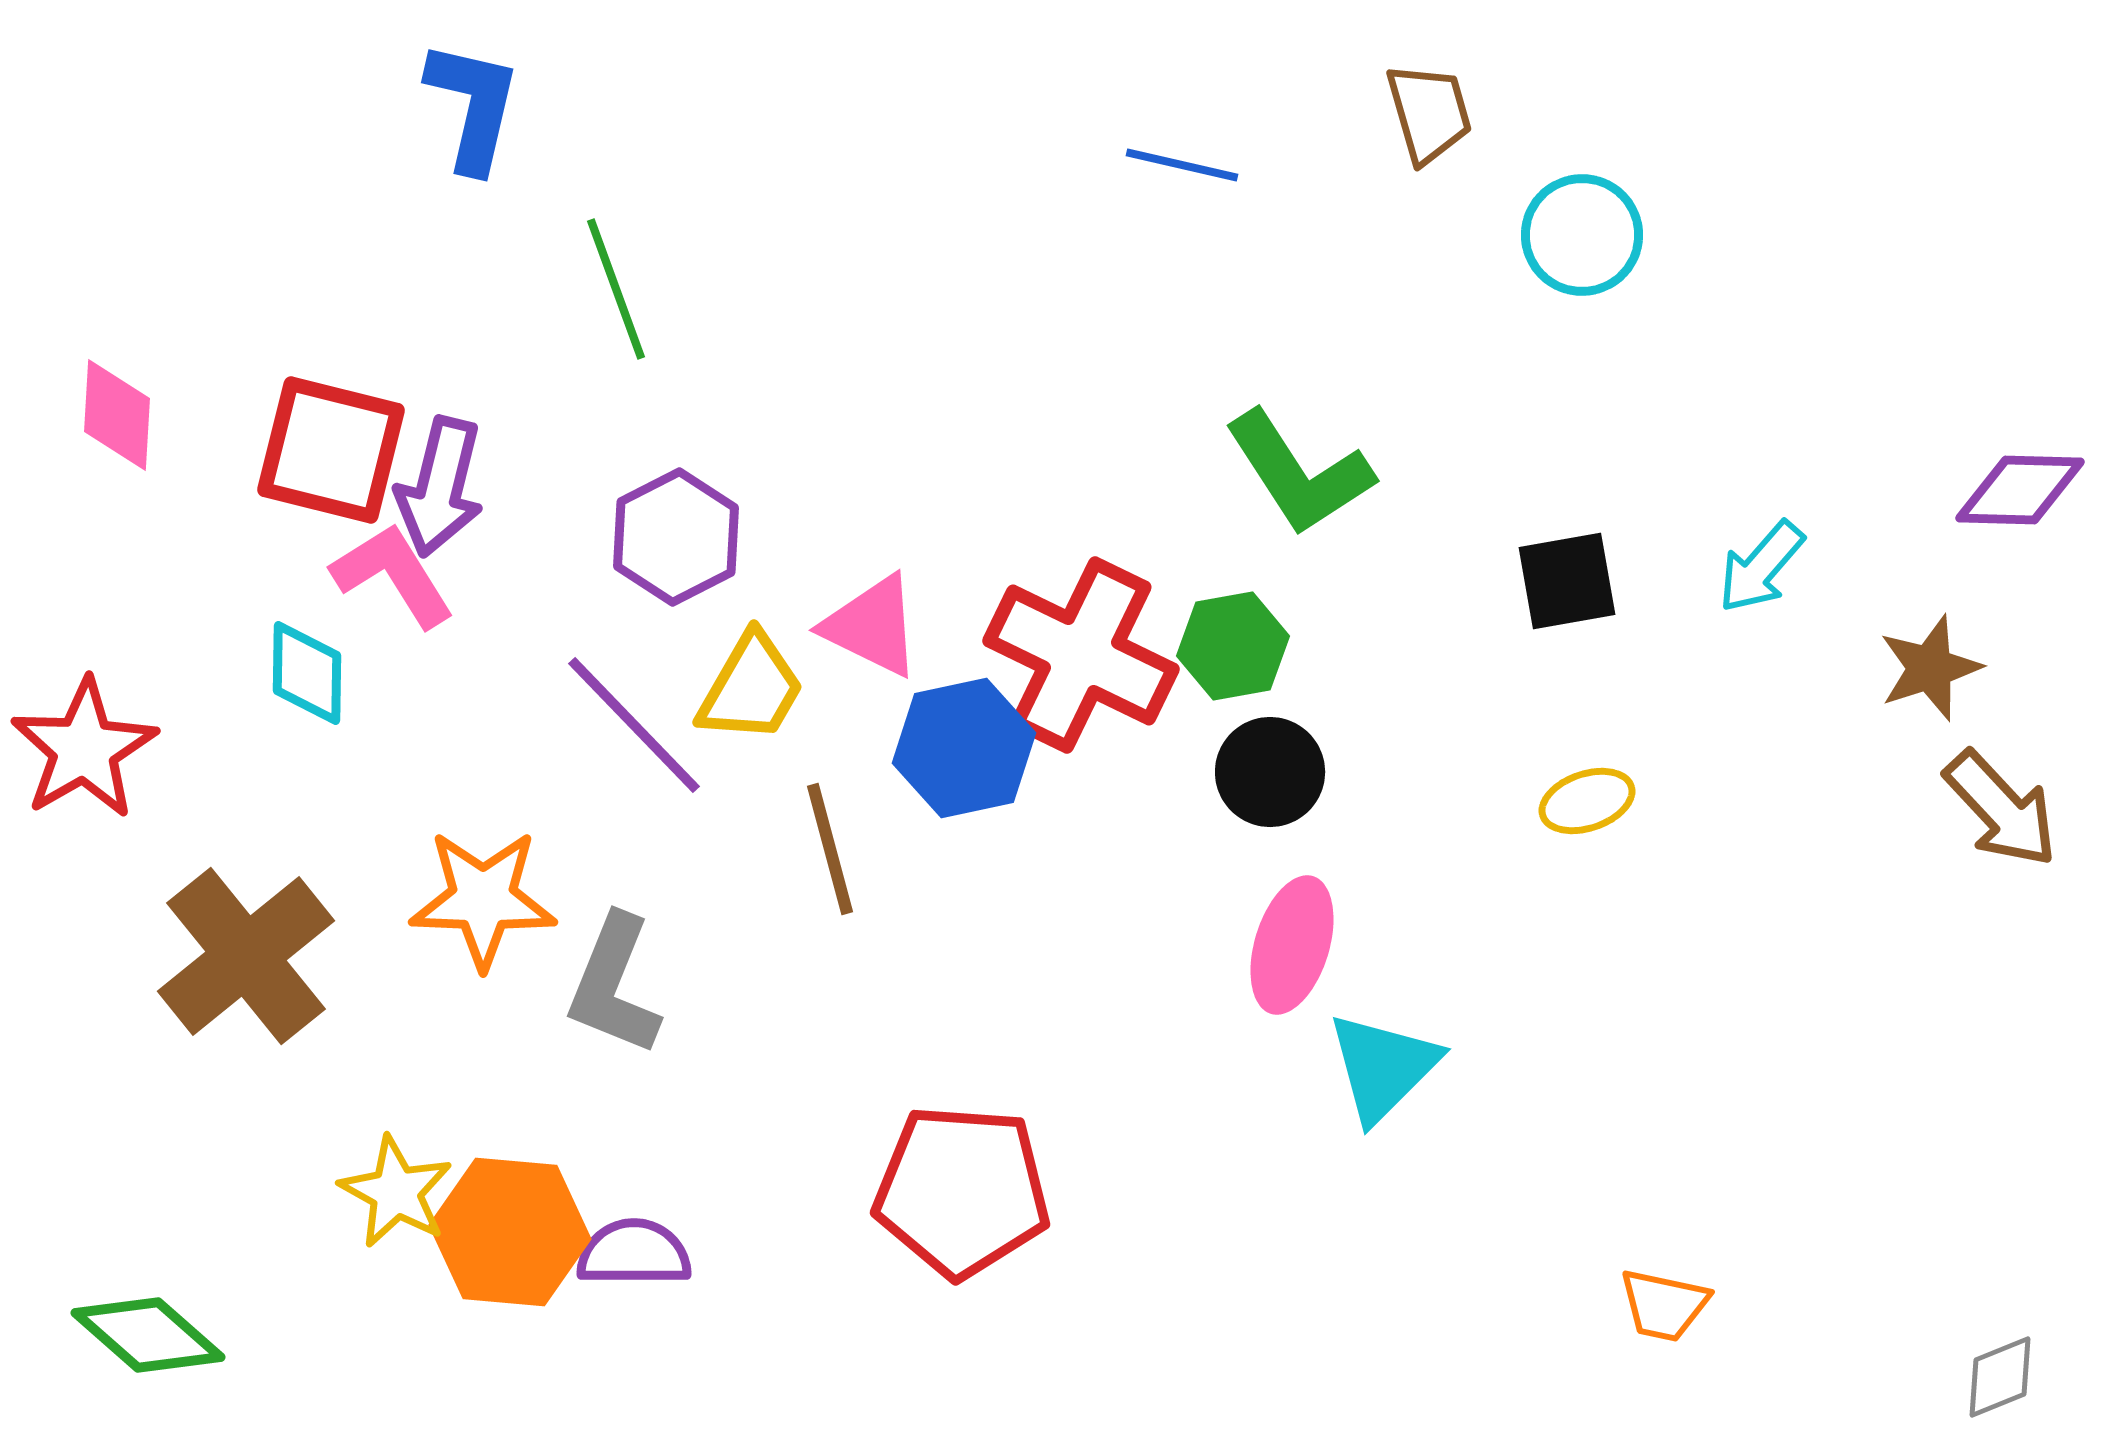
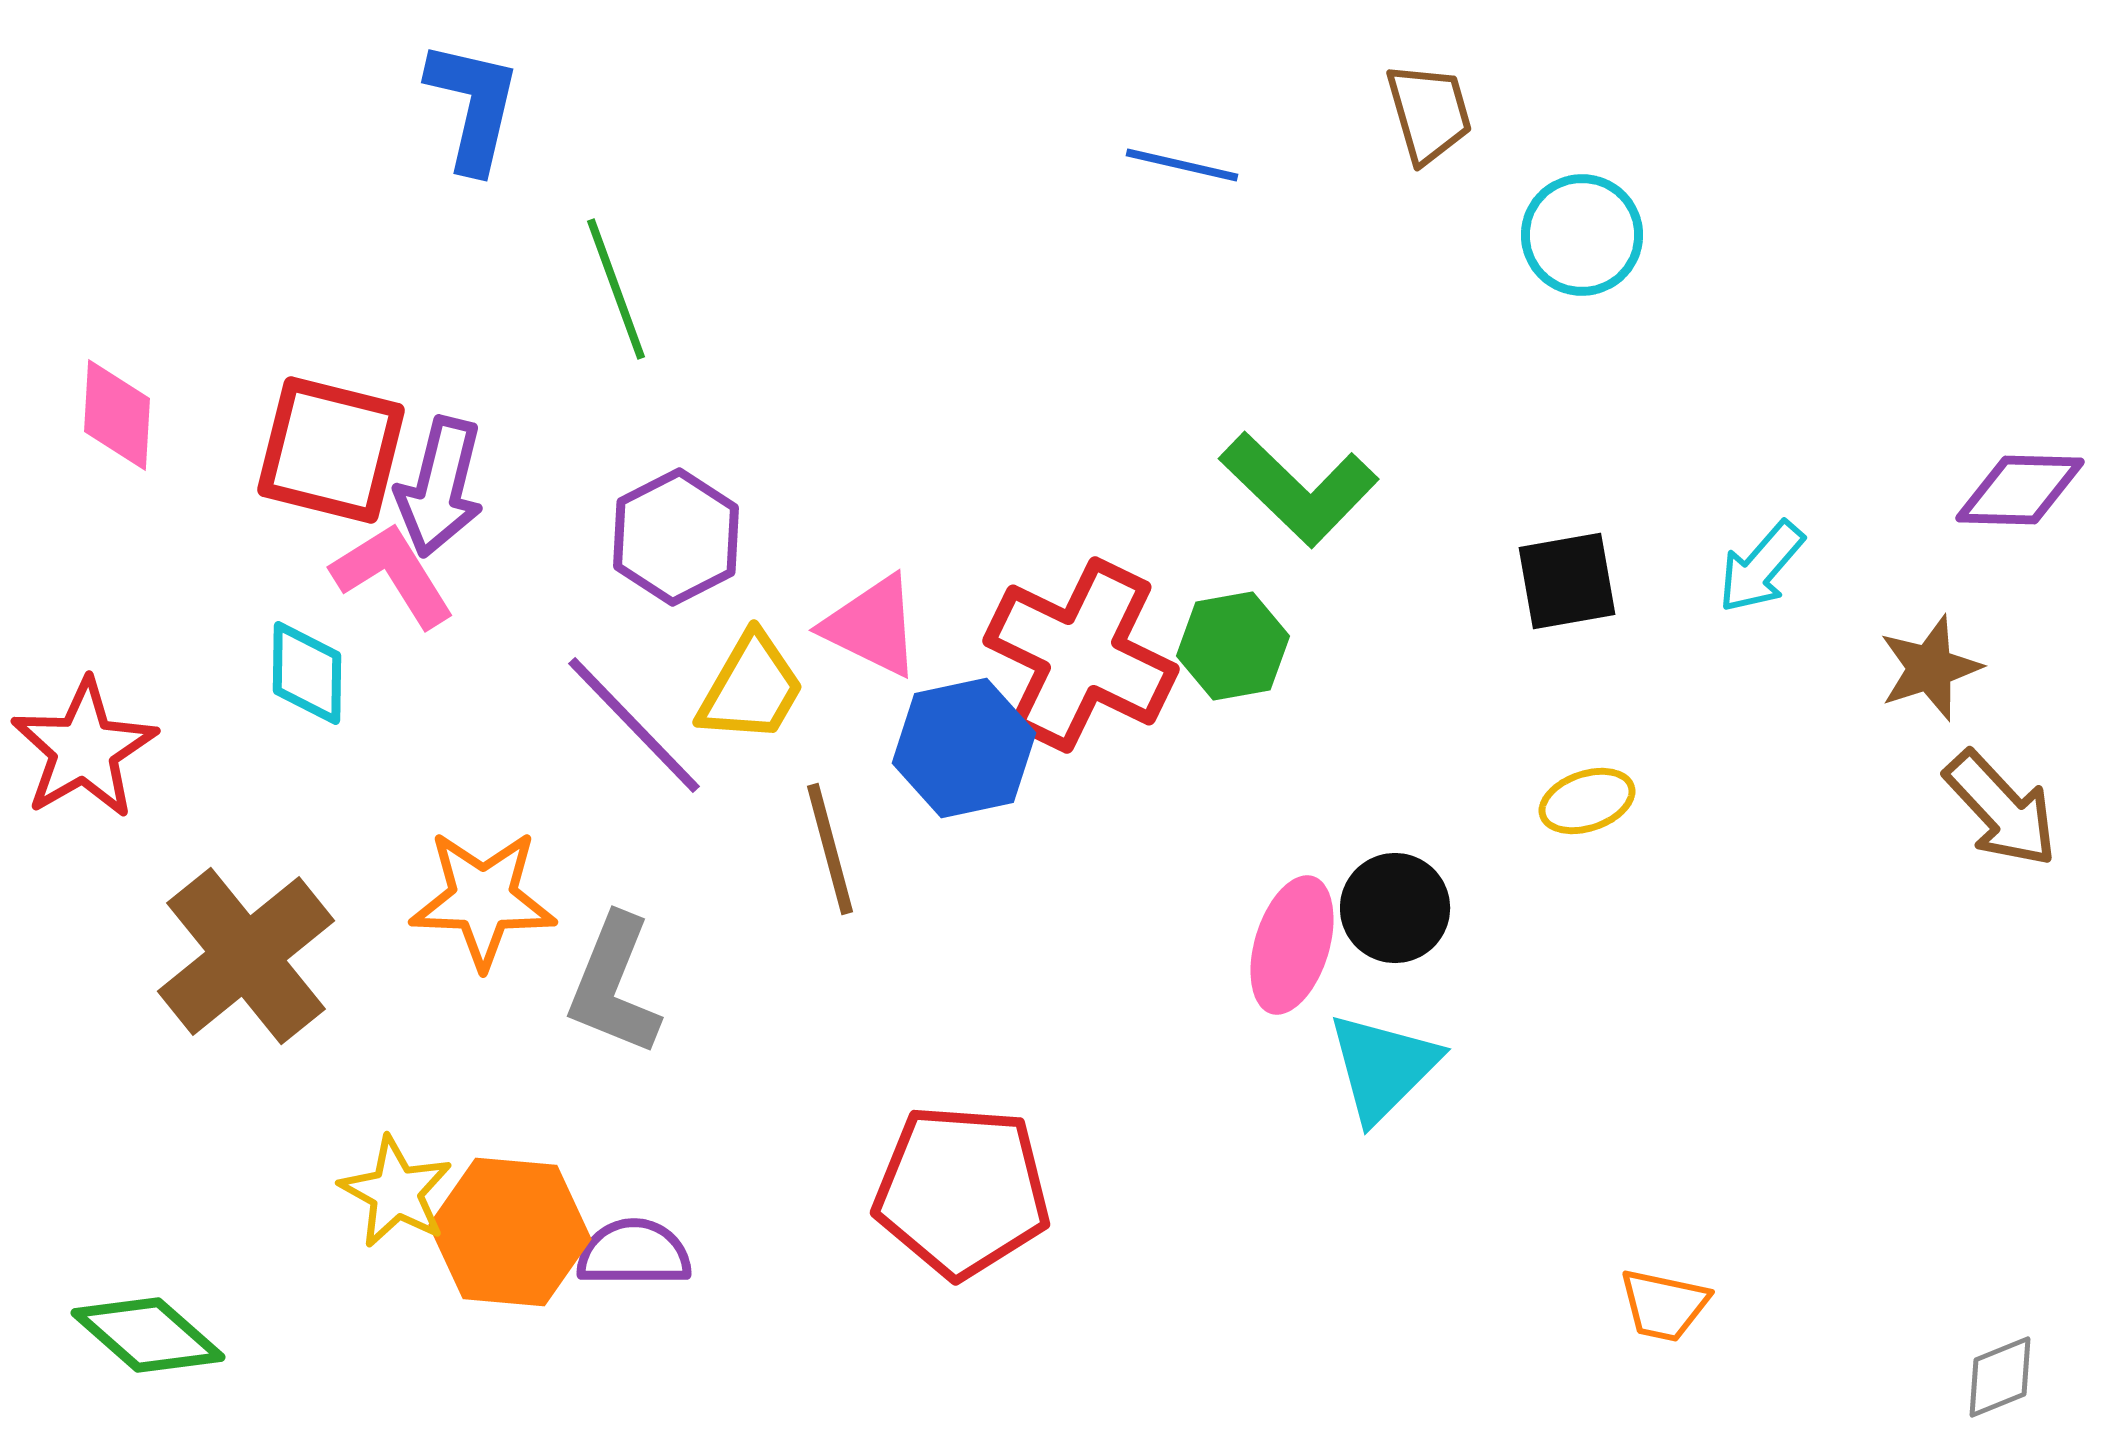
green L-shape: moved 16 px down; rotated 13 degrees counterclockwise
black circle: moved 125 px right, 136 px down
